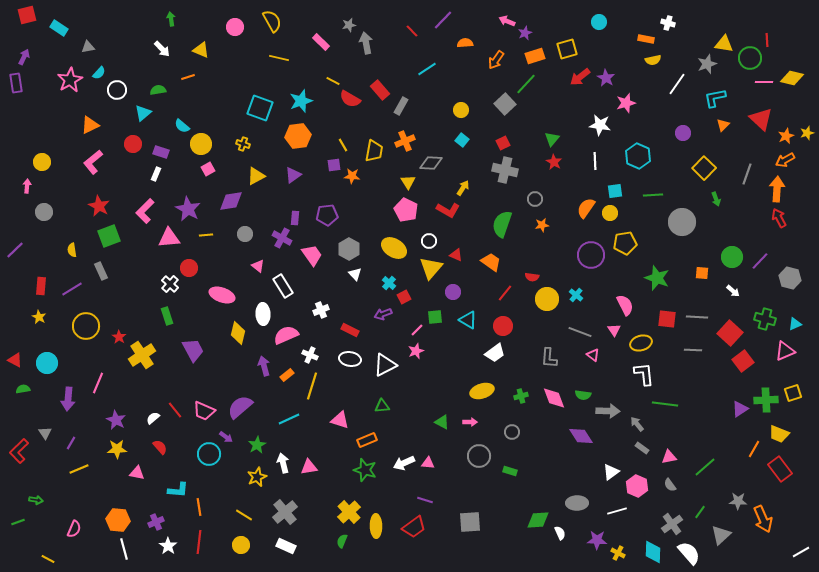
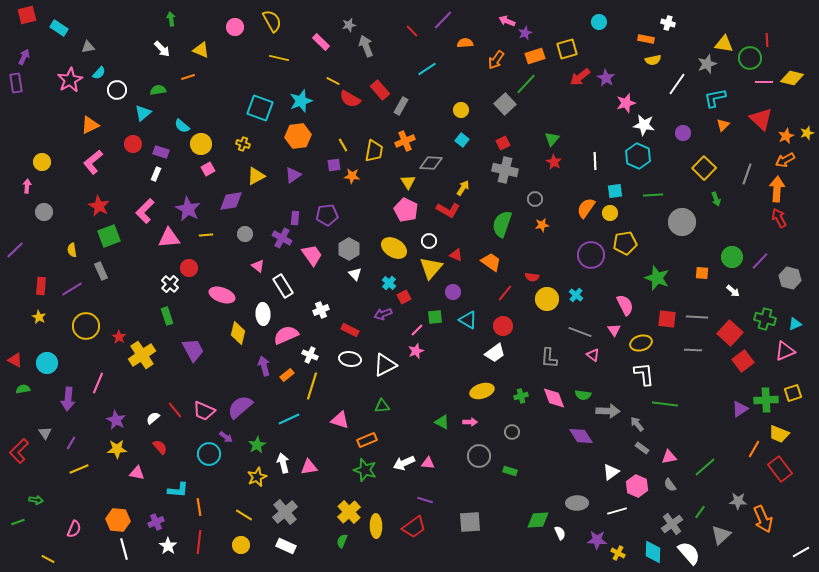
gray arrow at (366, 43): moved 3 px down; rotated 10 degrees counterclockwise
white star at (600, 125): moved 44 px right
